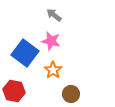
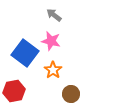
red hexagon: rotated 20 degrees counterclockwise
